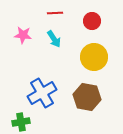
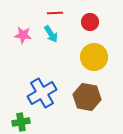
red circle: moved 2 px left, 1 px down
cyan arrow: moved 3 px left, 5 px up
